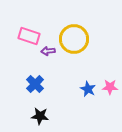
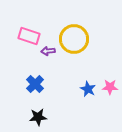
black star: moved 2 px left, 1 px down; rotated 12 degrees counterclockwise
